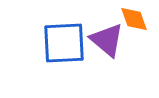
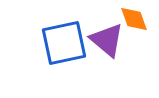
blue square: rotated 9 degrees counterclockwise
